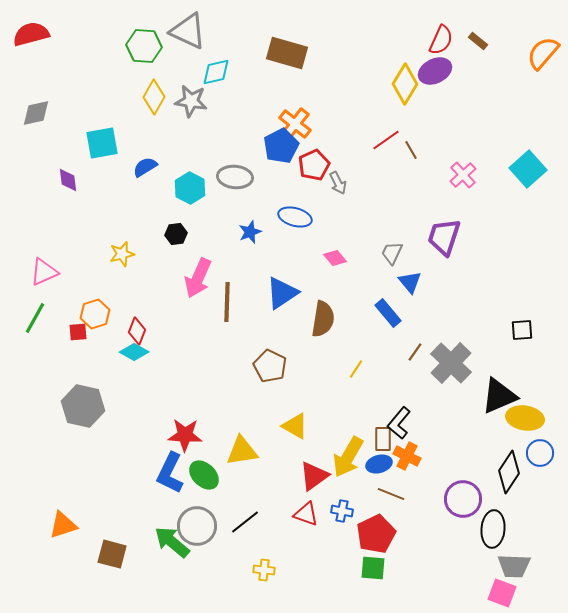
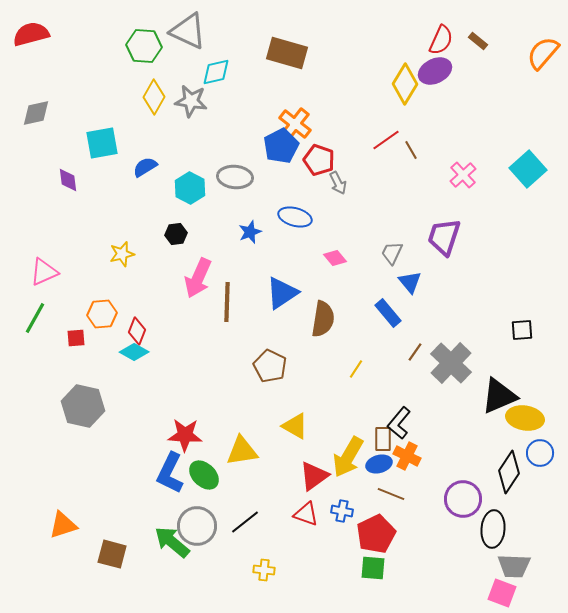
red pentagon at (314, 165): moved 5 px right, 5 px up; rotated 28 degrees counterclockwise
orange hexagon at (95, 314): moved 7 px right; rotated 12 degrees clockwise
red square at (78, 332): moved 2 px left, 6 px down
